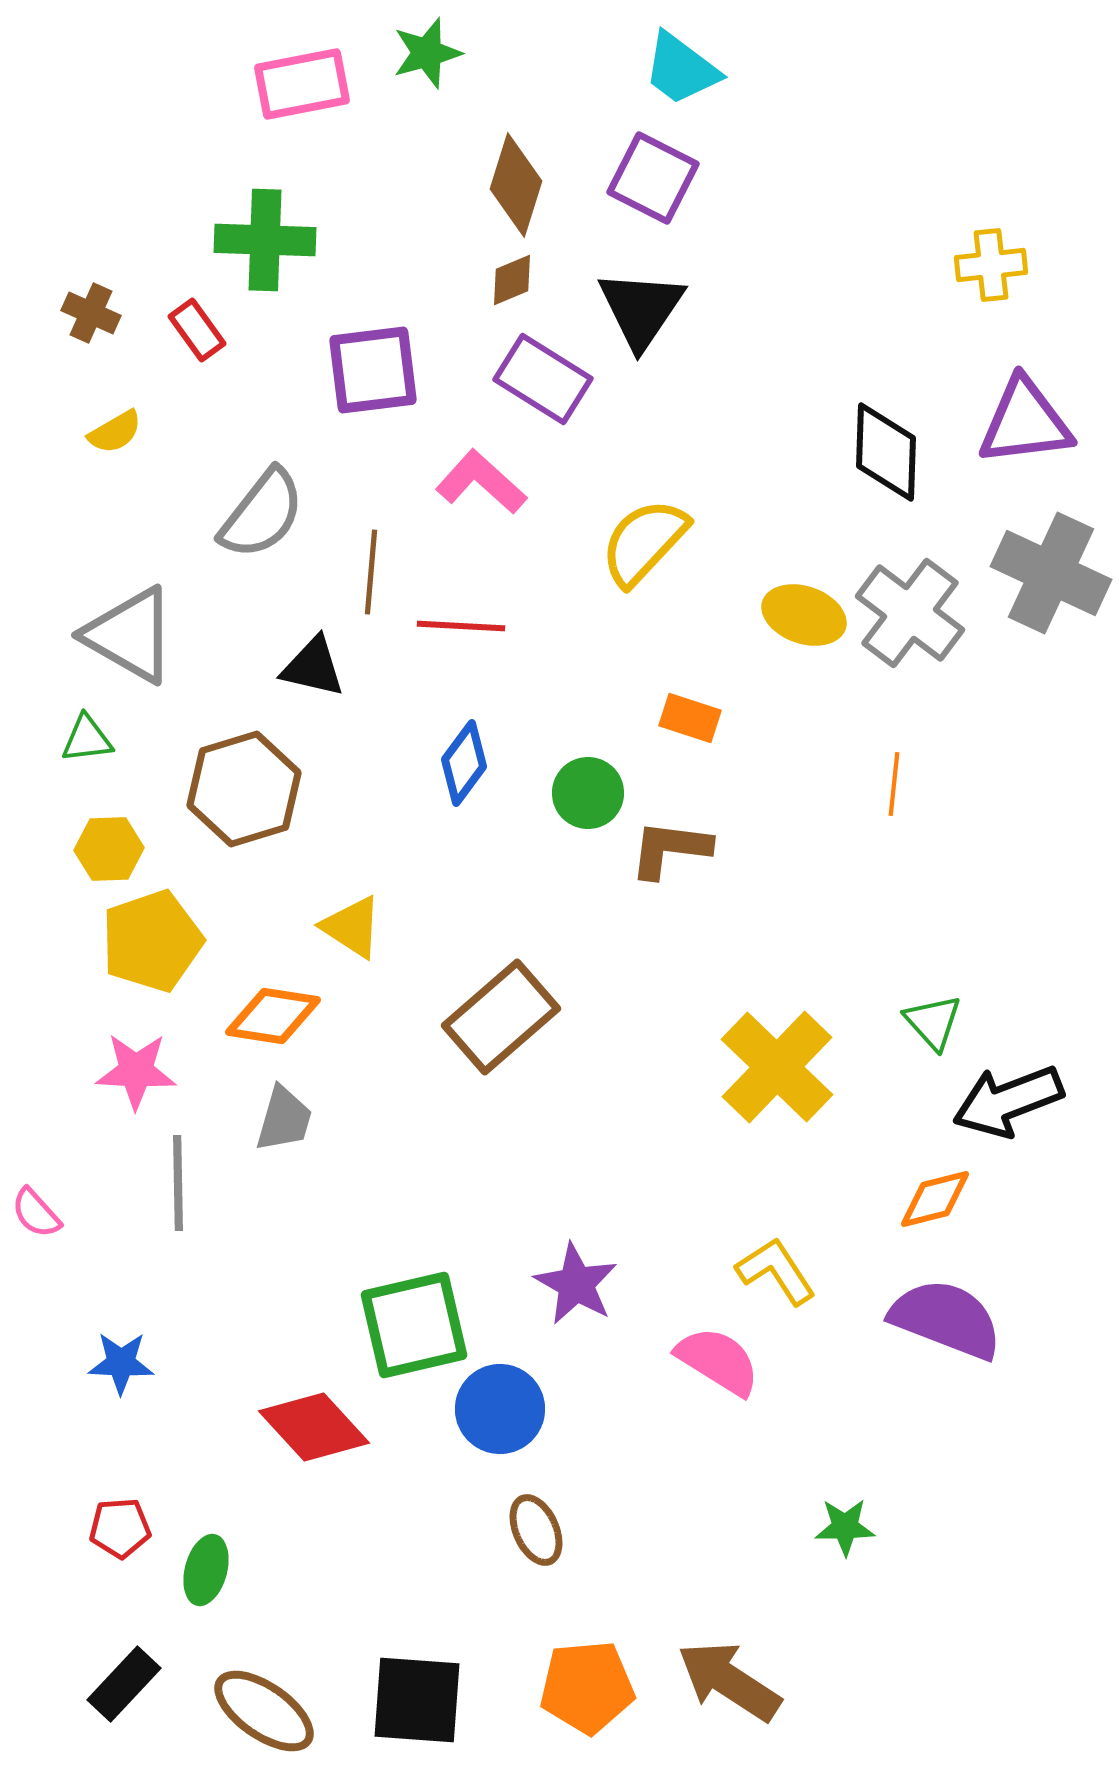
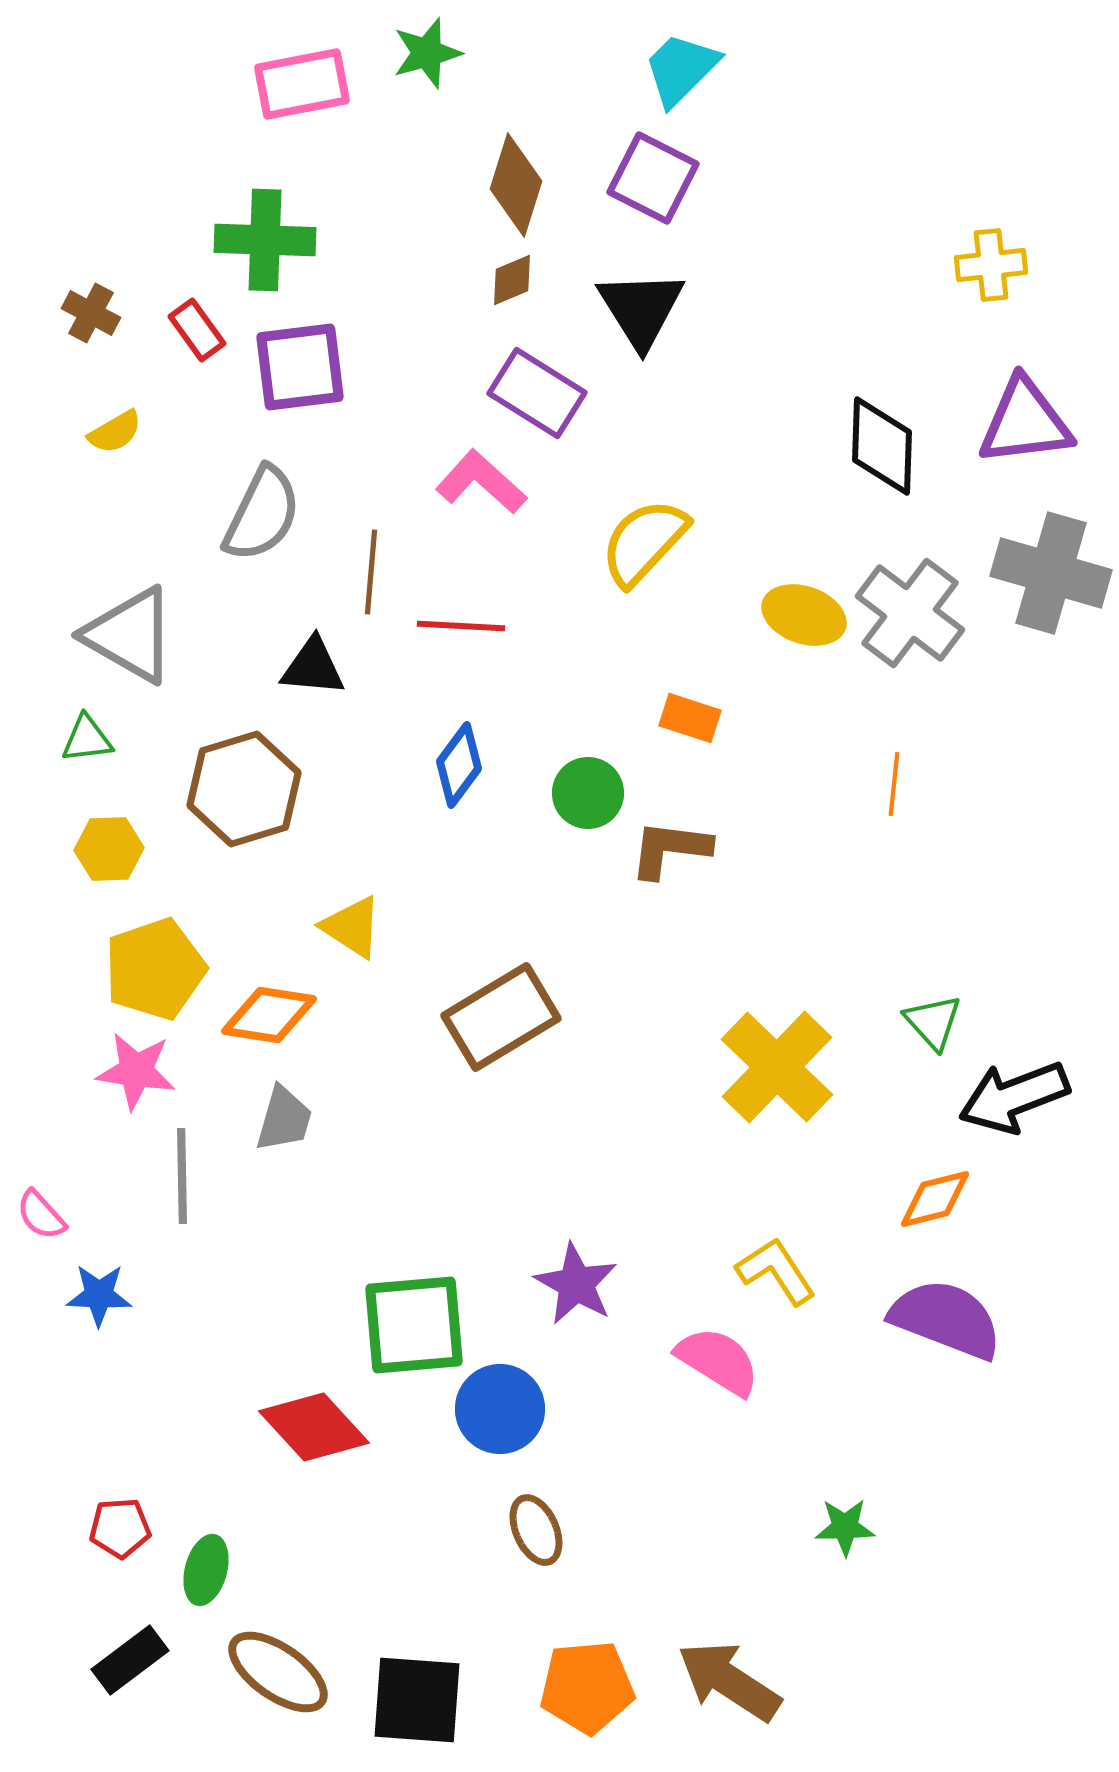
cyan trapezoid at (681, 69): rotated 98 degrees clockwise
black triangle at (641, 309): rotated 6 degrees counterclockwise
brown cross at (91, 313): rotated 4 degrees clockwise
purple square at (373, 370): moved 73 px left, 3 px up
purple rectangle at (543, 379): moved 6 px left, 14 px down
black diamond at (886, 452): moved 4 px left, 6 px up
gray semicircle at (262, 514): rotated 12 degrees counterclockwise
gray cross at (1051, 573): rotated 9 degrees counterclockwise
black triangle at (313, 667): rotated 8 degrees counterclockwise
blue diamond at (464, 763): moved 5 px left, 2 px down
yellow pentagon at (152, 941): moved 3 px right, 28 px down
orange diamond at (273, 1016): moved 4 px left, 1 px up
brown rectangle at (501, 1017): rotated 10 degrees clockwise
pink star at (136, 1071): rotated 6 degrees clockwise
black arrow at (1008, 1101): moved 6 px right, 4 px up
gray line at (178, 1183): moved 4 px right, 7 px up
pink semicircle at (36, 1213): moved 5 px right, 2 px down
green square at (414, 1325): rotated 8 degrees clockwise
blue star at (121, 1363): moved 22 px left, 68 px up
black rectangle at (124, 1684): moved 6 px right, 24 px up; rotated 10 degrees clockwise
brown ellipse at (264, 1711): moved 14 px right, 39 px up
